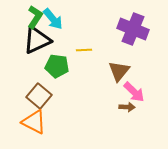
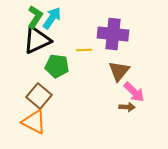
cyan arrow: moved 1 px left, 1 px up; rotated 105 degrees counterclockwise
purple cross: moved 20 px left, 5 px down; rotated 16 degrees counterclockwise
